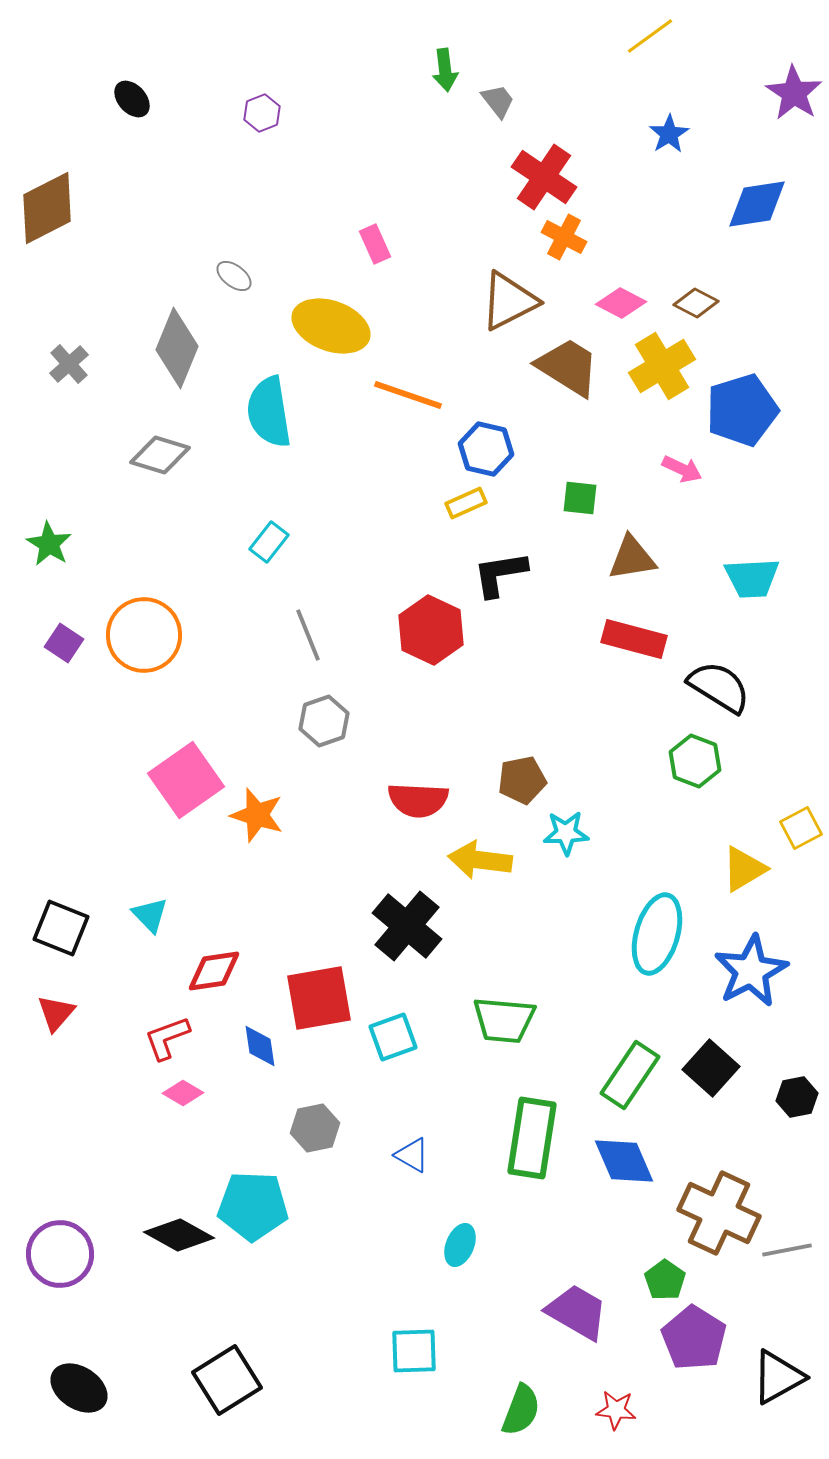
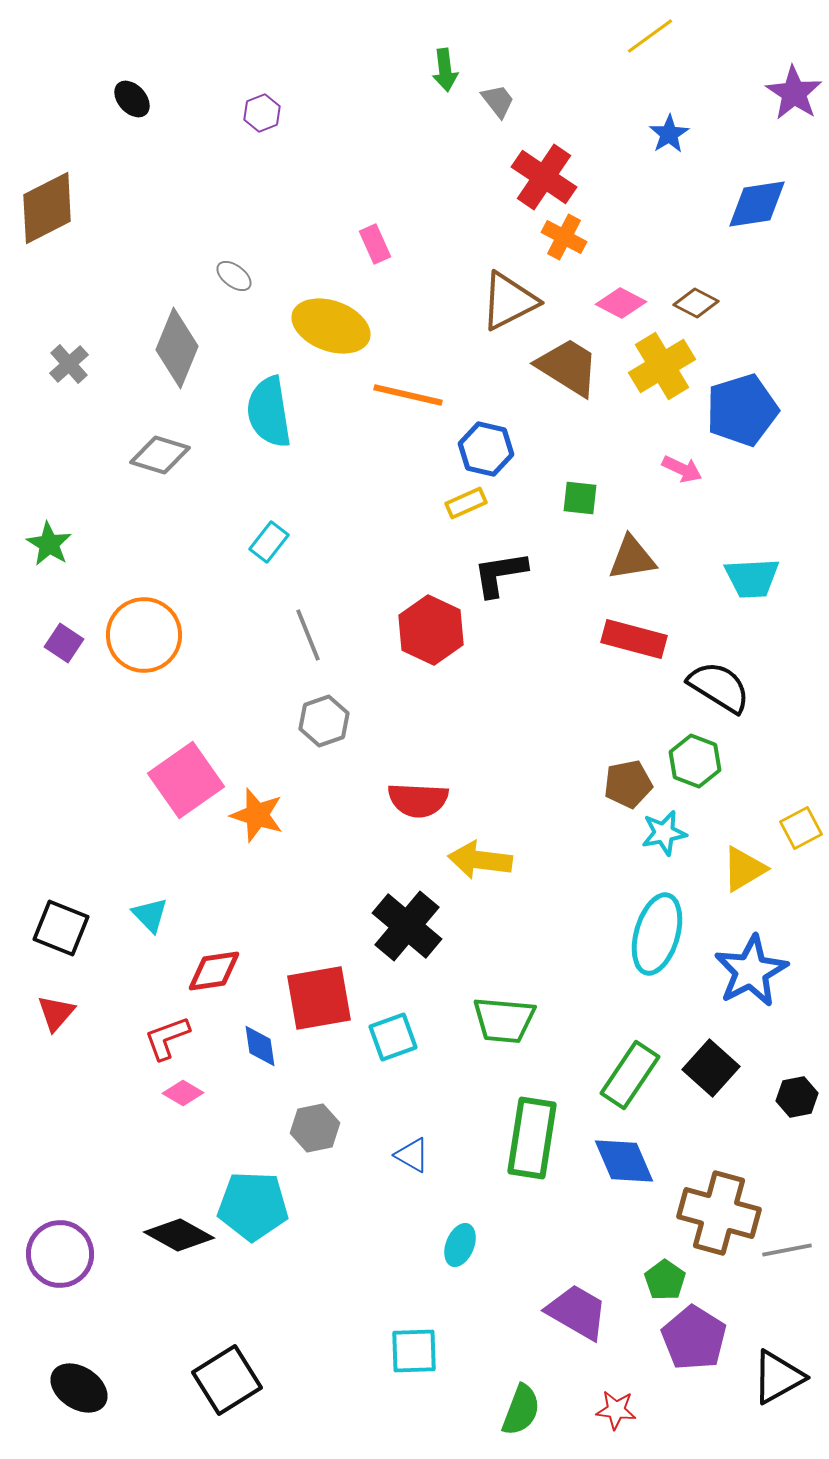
orange line at (408, 395): rotated 6 degrees counterclockwise
brown pentagon at (522, 780): moved 106 px right, 4 px down
cyan star at (566, 833): moved 98 px right; rotated 9 degrees counterclockwise
brown cross at (719, 1213): rotated 10 degrees counterclockwise
